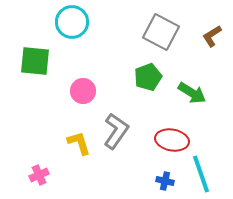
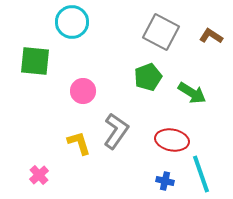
brown L-shape: moved 1 px left; rotated 65 degrees clockwise
pink cross: rotated 18 degrees counterclockwise
